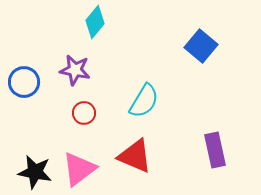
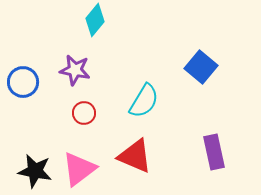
cyan diamond: moved 2 px up
blue square: moved 21 px down
blue circle: moved 1 px left
purple rectangle: moved 1 px left, 2 px down
black star: moved 1 px up
